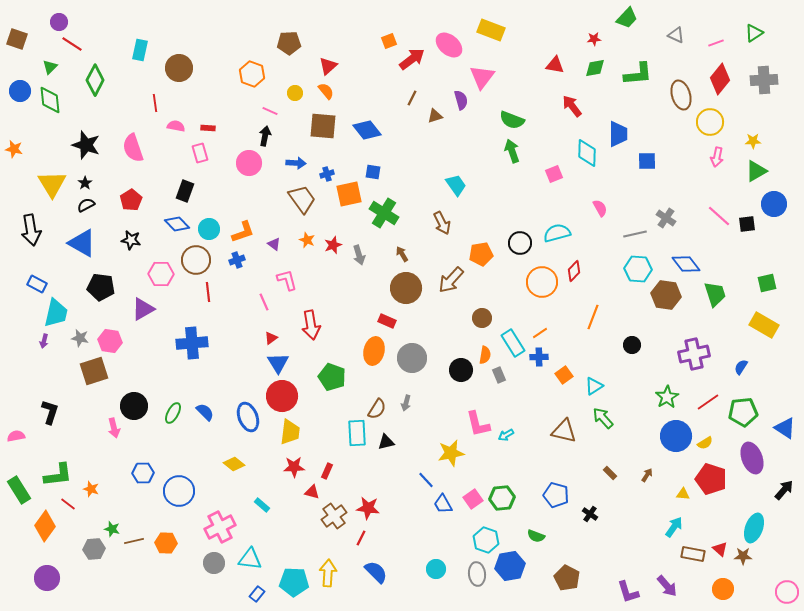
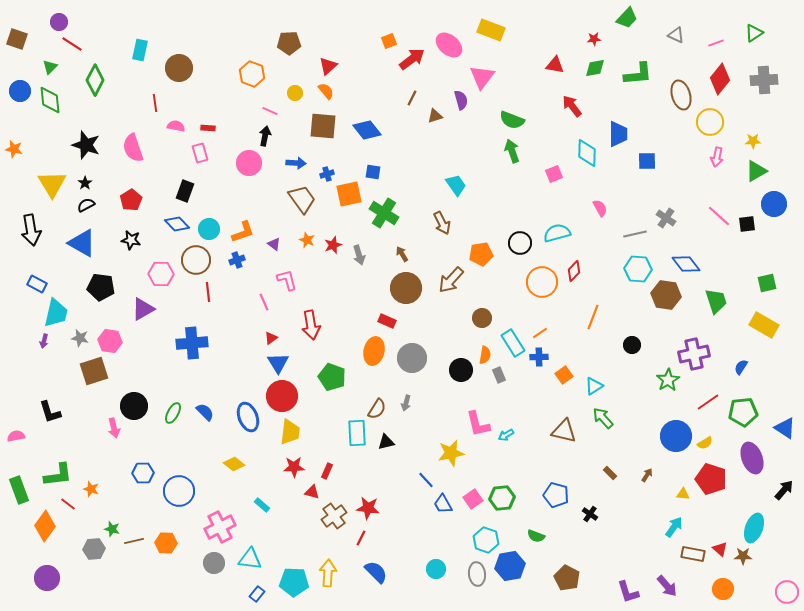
green trapezoid at (715, 294): moved 1 px right, 7 px down
green star at (667, 397): moved 1 px right, 17 px up
black L-shape at (50, 412): rotated 145 degrees clockwise
green rectangle at (19, 490): rotated 12 degrees clockwise
